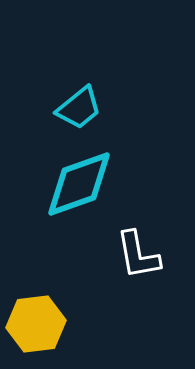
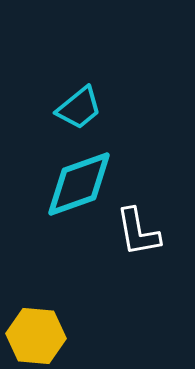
white L-shape: moved 23 px up
yellow hexagon: moved 12 px down; rotated 12 degrees clockwise
